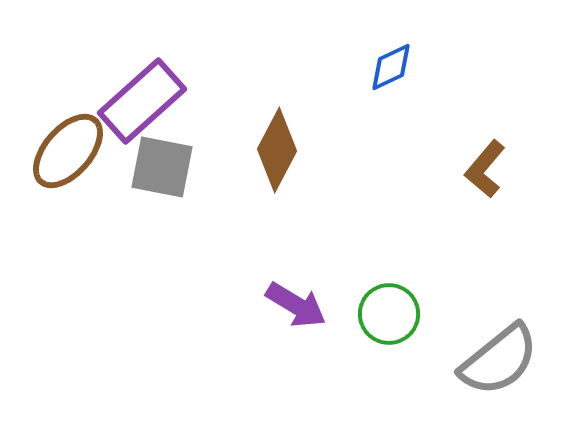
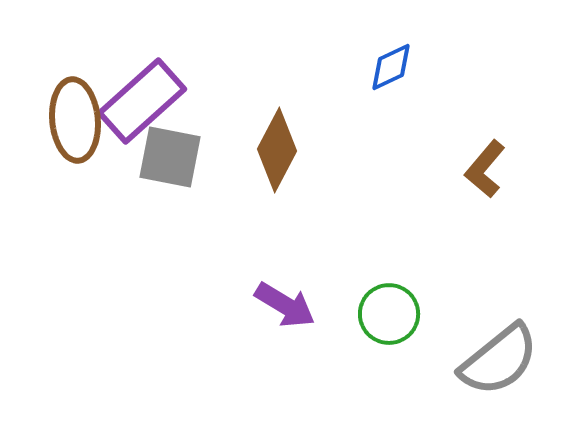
brown ellipse: moved 7 px right, 31 px up; rotated 46 degrees counterclockwise
gray square: moved 8 px right, 10 px up
purple arrow: moved 11 px left
